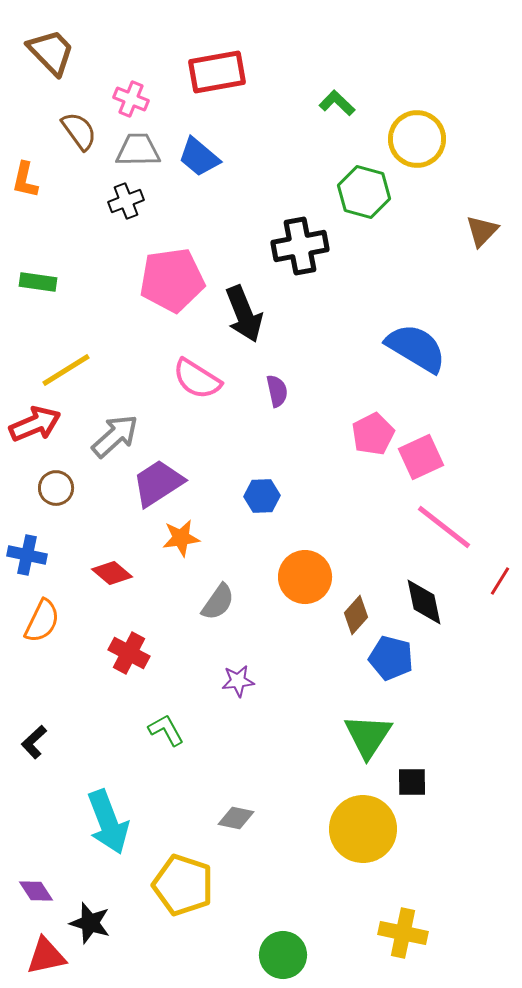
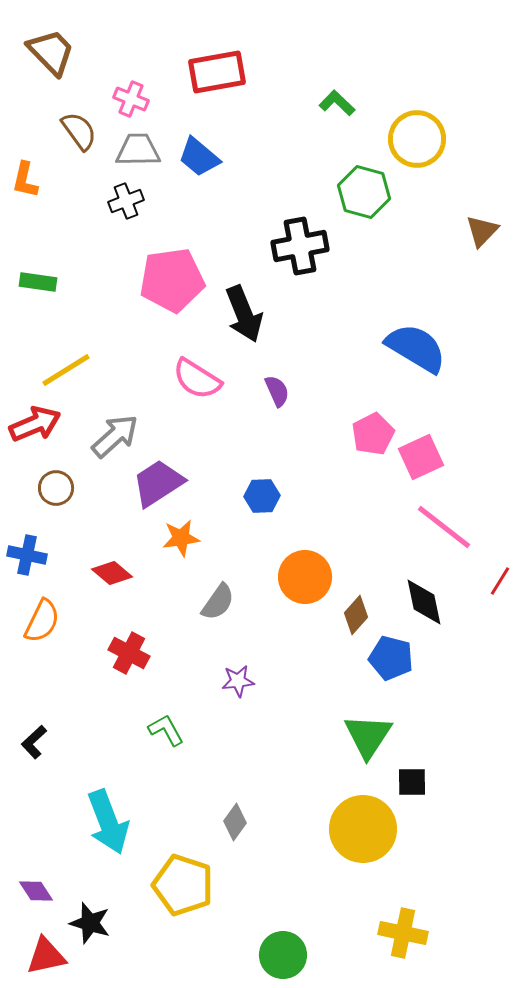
purple semicircle at (277, 391): rotated 12 degrees counterclockwise
gray diamond at (236, 818): moved 1 px left, 4 px down; rotated 66 degrees counterclockwise
